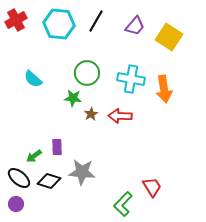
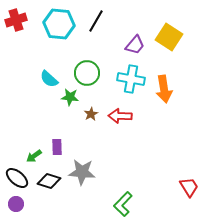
red cross: rotated 10 degrees clockwise
purple trapezoid: moved 19 px down
cyan semicircle: moved 16 px right
green star: moved 3 px left, 1 px up
black ellipse: moved 2 px left
red trapezoid: moved 37 px right
